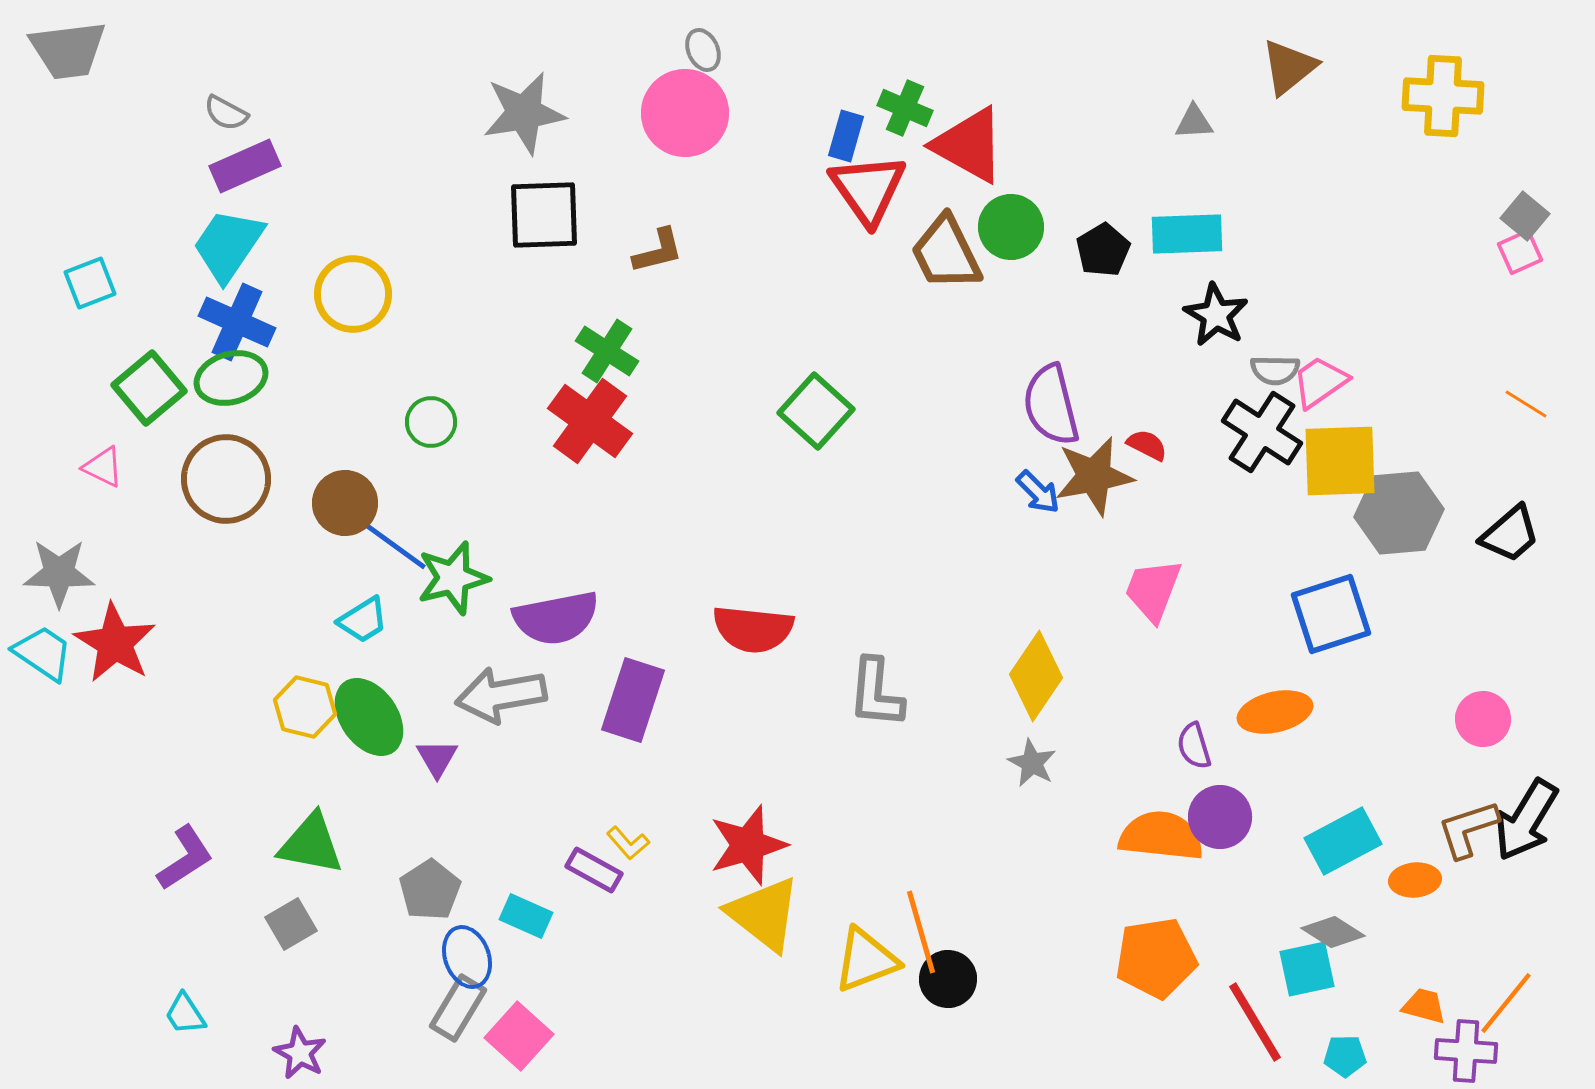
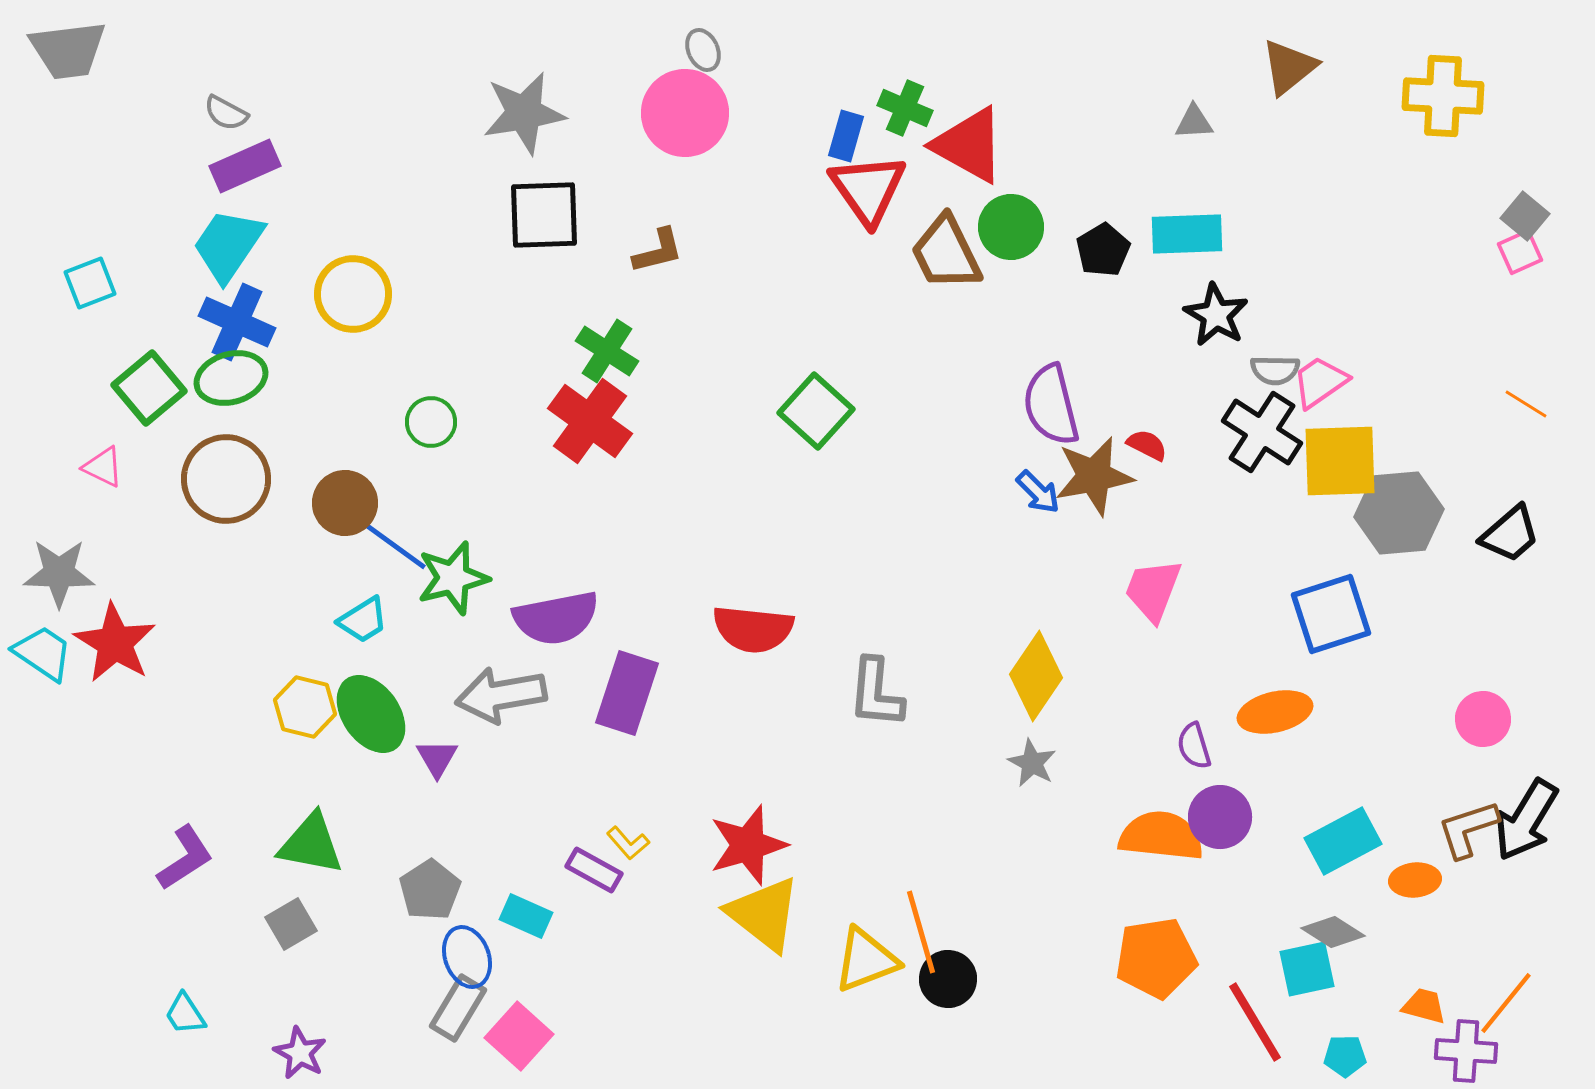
purple rectangle at (633, 700): moved 6 px left, 7 px up
green ellipse at (369, 717): moved 2 px right, 3 px up
